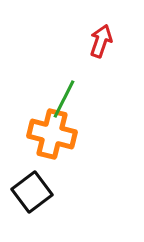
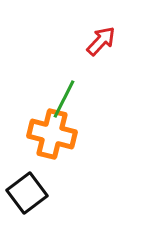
red arrow: rotated 24 degrees clockwise
black square: moved 5 px left, 1 px down
